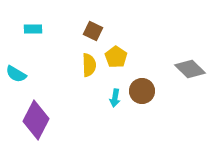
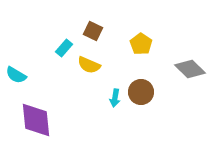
cyan rectangle: moved 31 px right, 19 px down; rotated 48 degrees counterclockwise
yellow pentagon: moved 25 px right, 13 px up
yellow semicircle: rotated 115 degrees clockwise
cyan semicircle: moved 1 px down
brown circle: moved 1 px left, 1 px down
purple diamond: rotated 33 degrees counterclockwise
